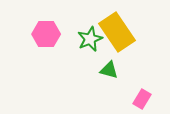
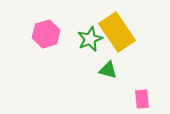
pink hexagon: rotated 16 degrees counterclockwise
green triangle: moved 1 px left
pink rectangle: rotated 36 degrees counterclockwise
